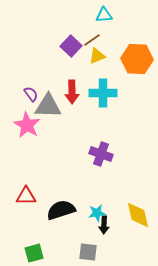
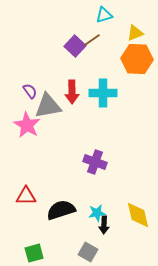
cyan triangle: rotated 12 degrees counterclockwise
purple square: moved 4 px right
yellow triangle: moved 38 px right, 23 px up
purple semicircle: moved 1 px left, 3 px up
gray triangle: rotated 12 degrees counterclockwise
purple cross: moved 6 px left, 8 px down
gray square: rotated 24 degrees clockwise
